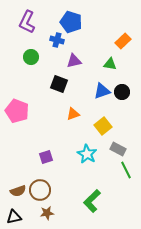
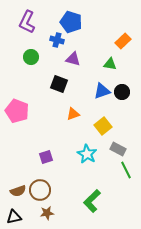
purple triangle: moved 1 px left, 2 px up; rotated 28 degrees clockwise
